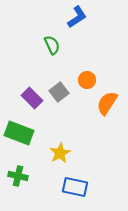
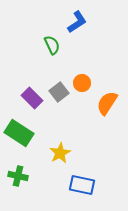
blue L-shape: moved 5 px down
orange circle: moved 5 px left, 3 px down
green rectangle: rotated 12 degrees clockwise
blue rectangle: moved 7 px right, 2 px up
